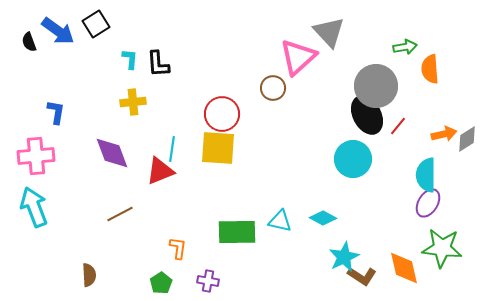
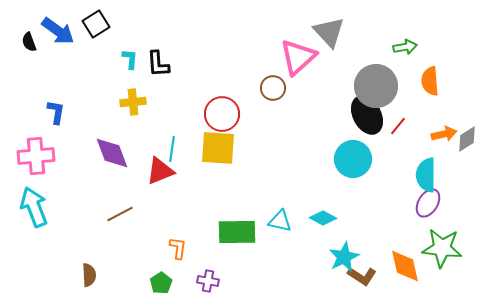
orange semicircle: moved 12 px down
orange diamond: moved 1 px right, 2 px up
